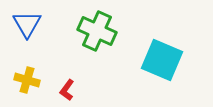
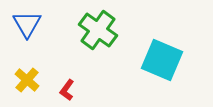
green cross: moved 1 px right, 1 px up; rotated 12 degrees clockwise
yellow cross: rotated 25 degrees clockwise
